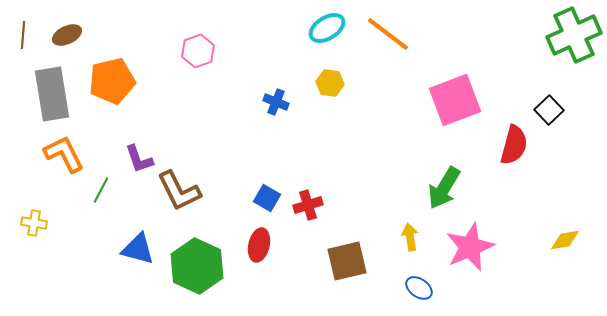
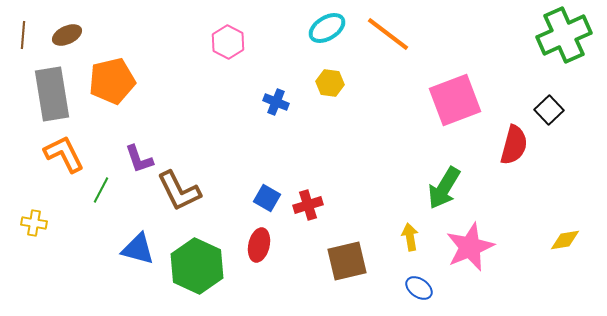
green cross: moved 10 px left
pink hexagon: moved 30 px right, 9 px up; rotated 12 degrees counterclockwise
